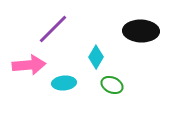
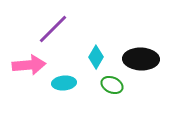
black ellipse: moved 28 px down
